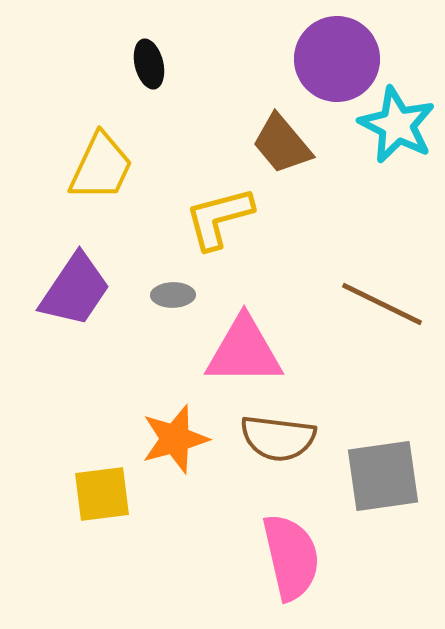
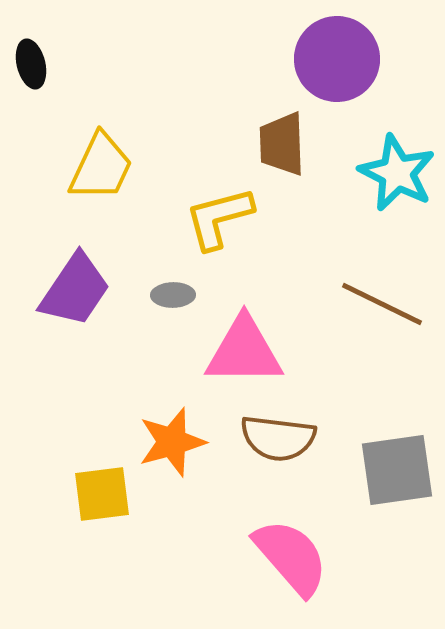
black ellipse: moved 118 px left
cyan star: moved 48 px down
brown trapezoid: rotated 38 degrees clockwise
orange star: moved 3 px left, 3 px down
gray square: moved 14 px right, 6 px up
pink semicircle: rotated 28 degrees counterclockwise
